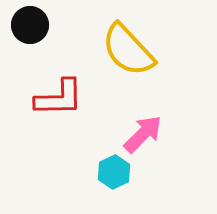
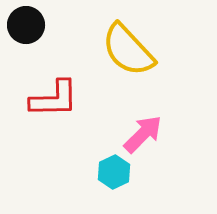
black circle: moved 4 px left
red L-shape: moved 5 px left, 1 px down
